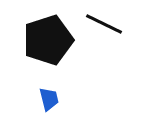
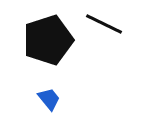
blue trapezoid: rotated 25 degrees counterclockwise
